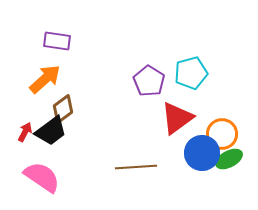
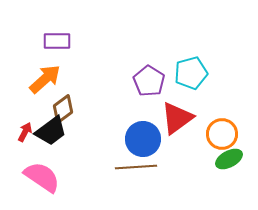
purple rectangle: rotated 8 degrees counterclockwise
blue circle: moved 59 px left, 14 px up
